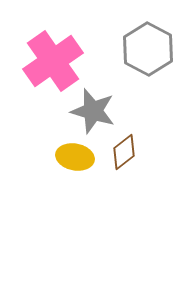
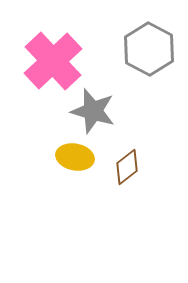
gray hexagon: moved 1 px right
pink cross: rotated 8 degrees counterclockwise
brown diamond: moved 3 px right, 15 px down
